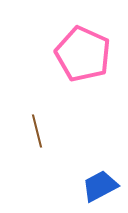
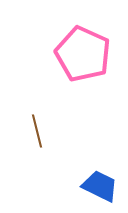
blue trapezoid: rotated 54 degrees clockwise
